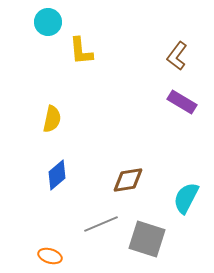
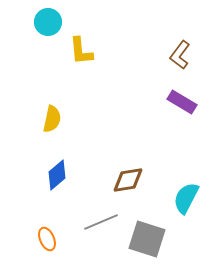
brown L-shape: moved 3 px right, 1 px up
gray line: moved 2 px up
orange ellipse: moved 3 px left, 17 px up; rotated 50 degrees clockwise
